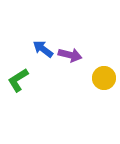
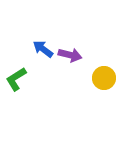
green L-shape: moved 2 px left, 1 px up
